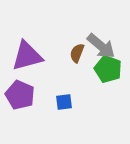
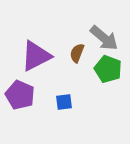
gray arrow: moved 3 px right, 8 px up
purple triangle: moved 9 px right; rotated 12 degrees counterclockwise
